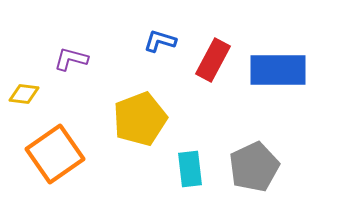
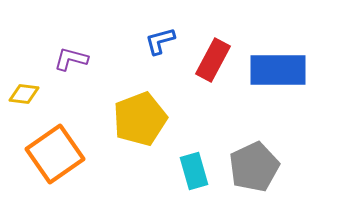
blue L-shape: rotated 32 degrees counterclockwise
cyan rectangle: moved 4 px right, 2 px down; rotated 9 degrees counterclockwise
